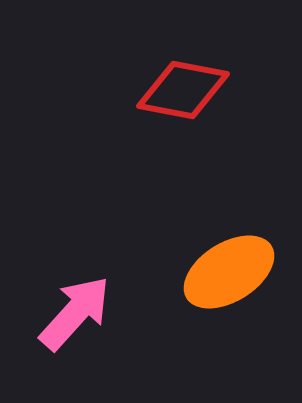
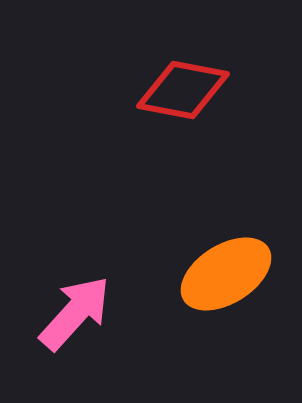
orange ellipse: moved 3 px left, 2 px down
